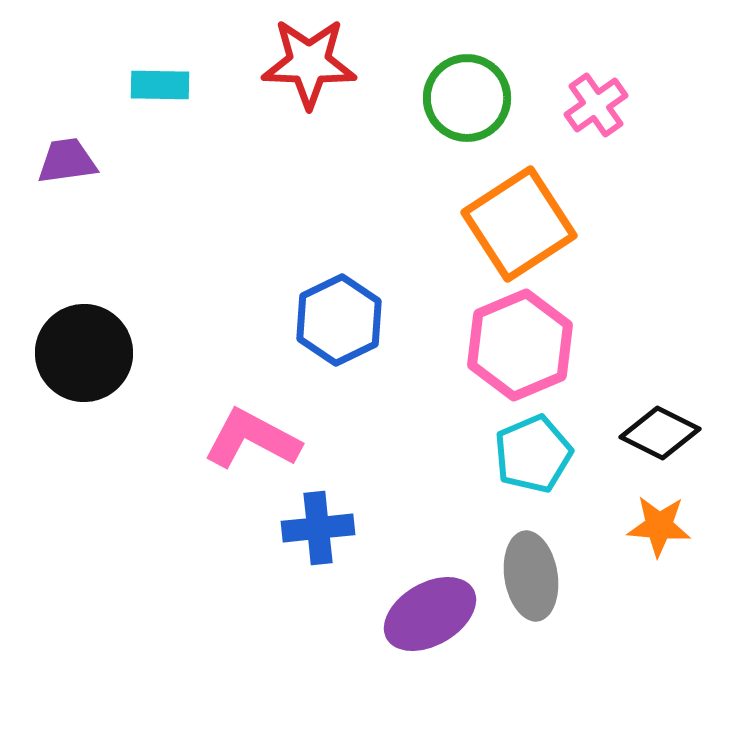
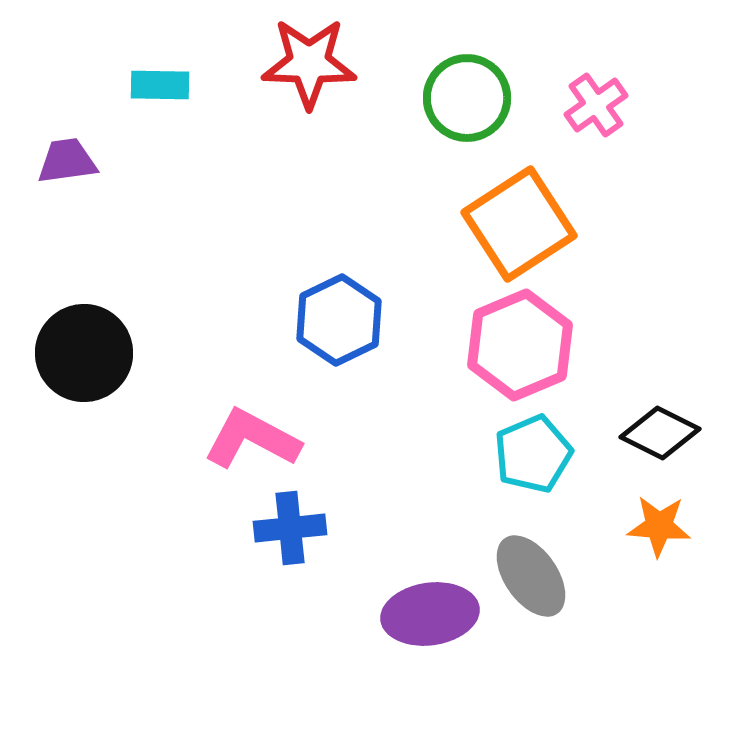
blue cross: moved 28 px left
gray ellipse: rotated 26 degrees counterclockwise
purple ellipse: rotated 22 degrees clockwise
